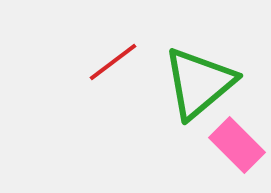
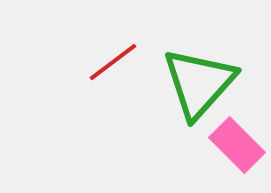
green triangle: rotated 8 degrees counterclockwise
